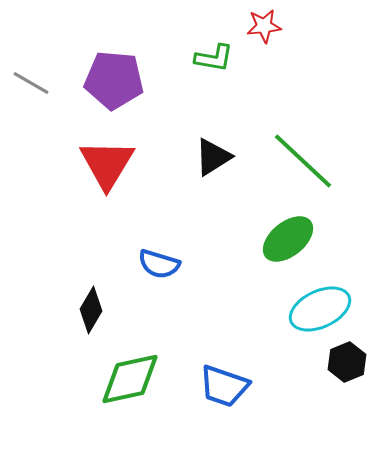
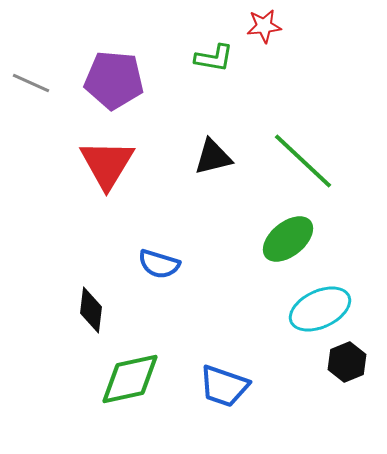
gray line: rotated 6 degrees counterclockwise
black triangle: rotated 18 degrees clockwise
black diamond: rotated 24 degrees counterclockwise
